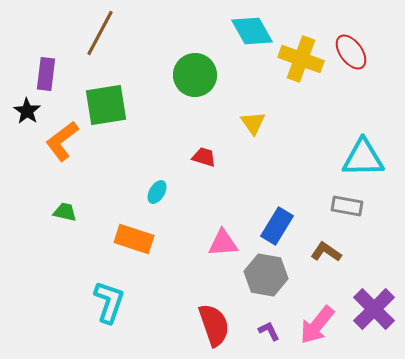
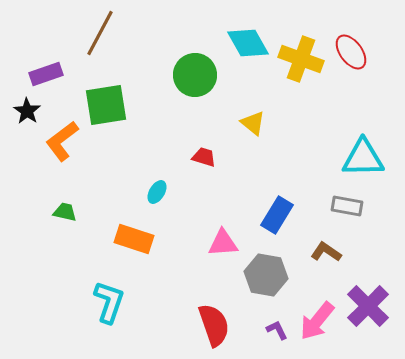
cyan diamond: moved 4 px left, 12 px down
purple rectangle: rotated 64 degrees clockwise
yellow triangle: rotated 16 degrees counterclockwise
blue rectangle: moved 11 px up
purple cross: moved 6 px left, 3 px up
pink arrow: moved 4 px up
purple L-shape: moved 8 px right, 1 px up
